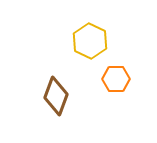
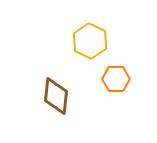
brown diamond: rotated 15 degrees counterclockwise
